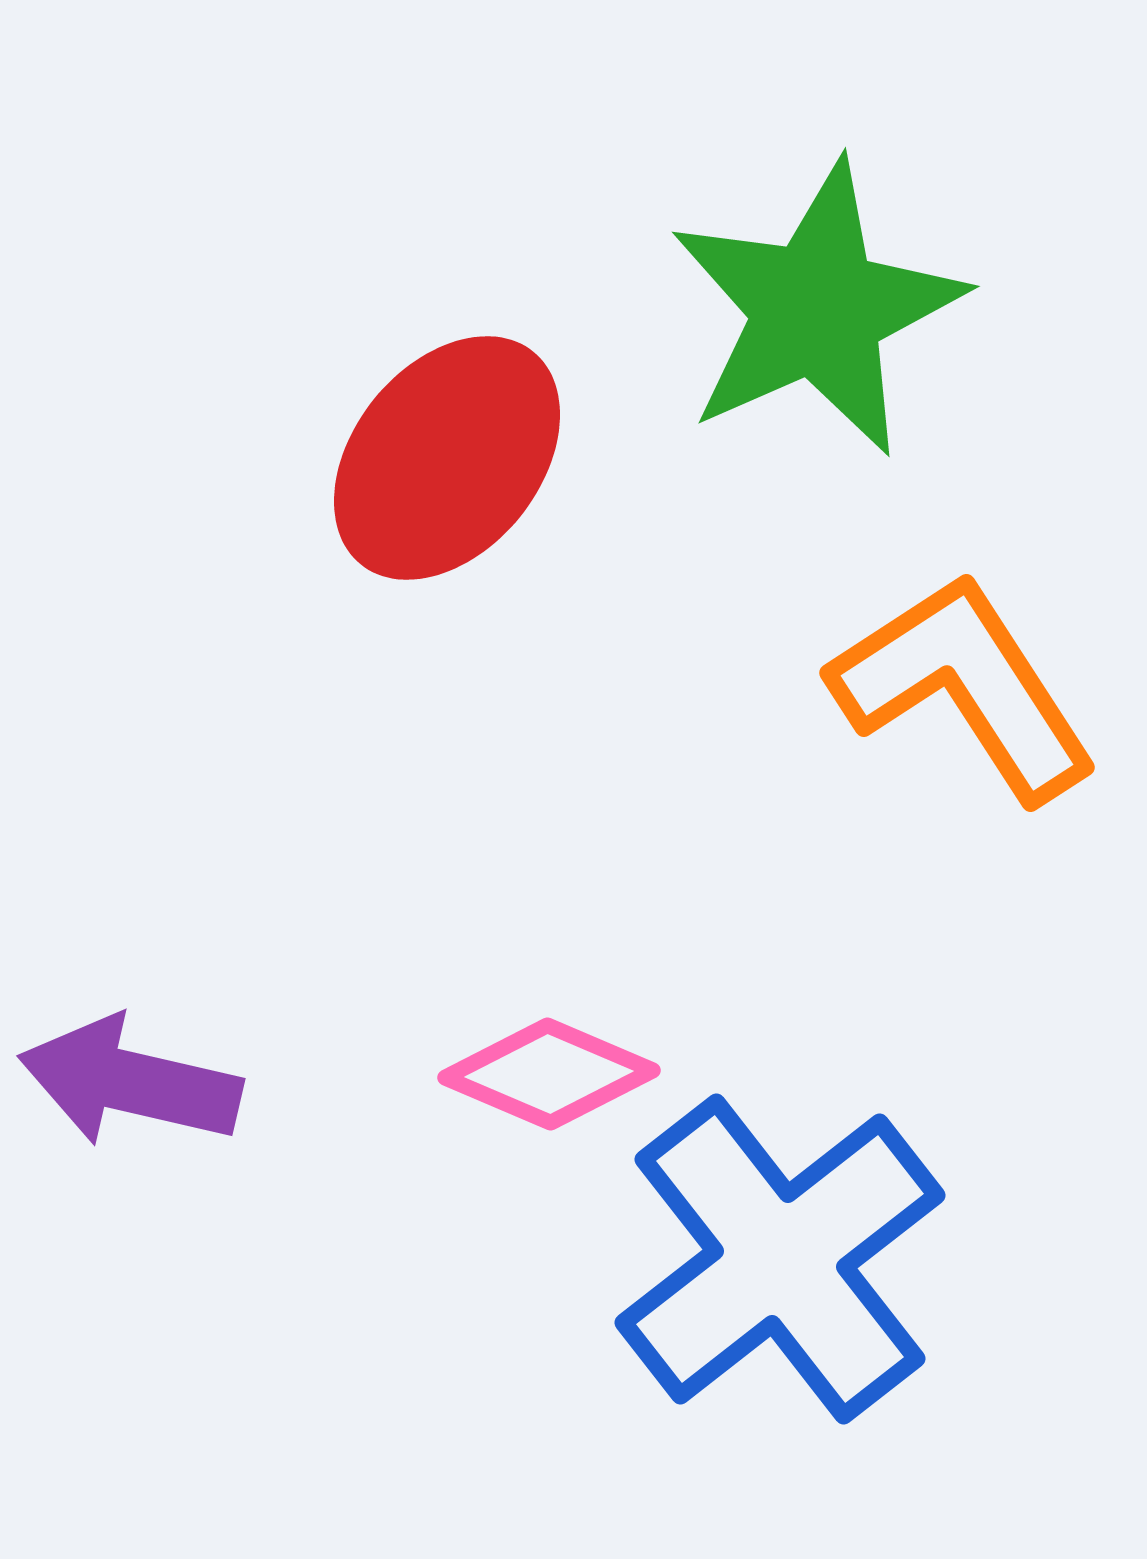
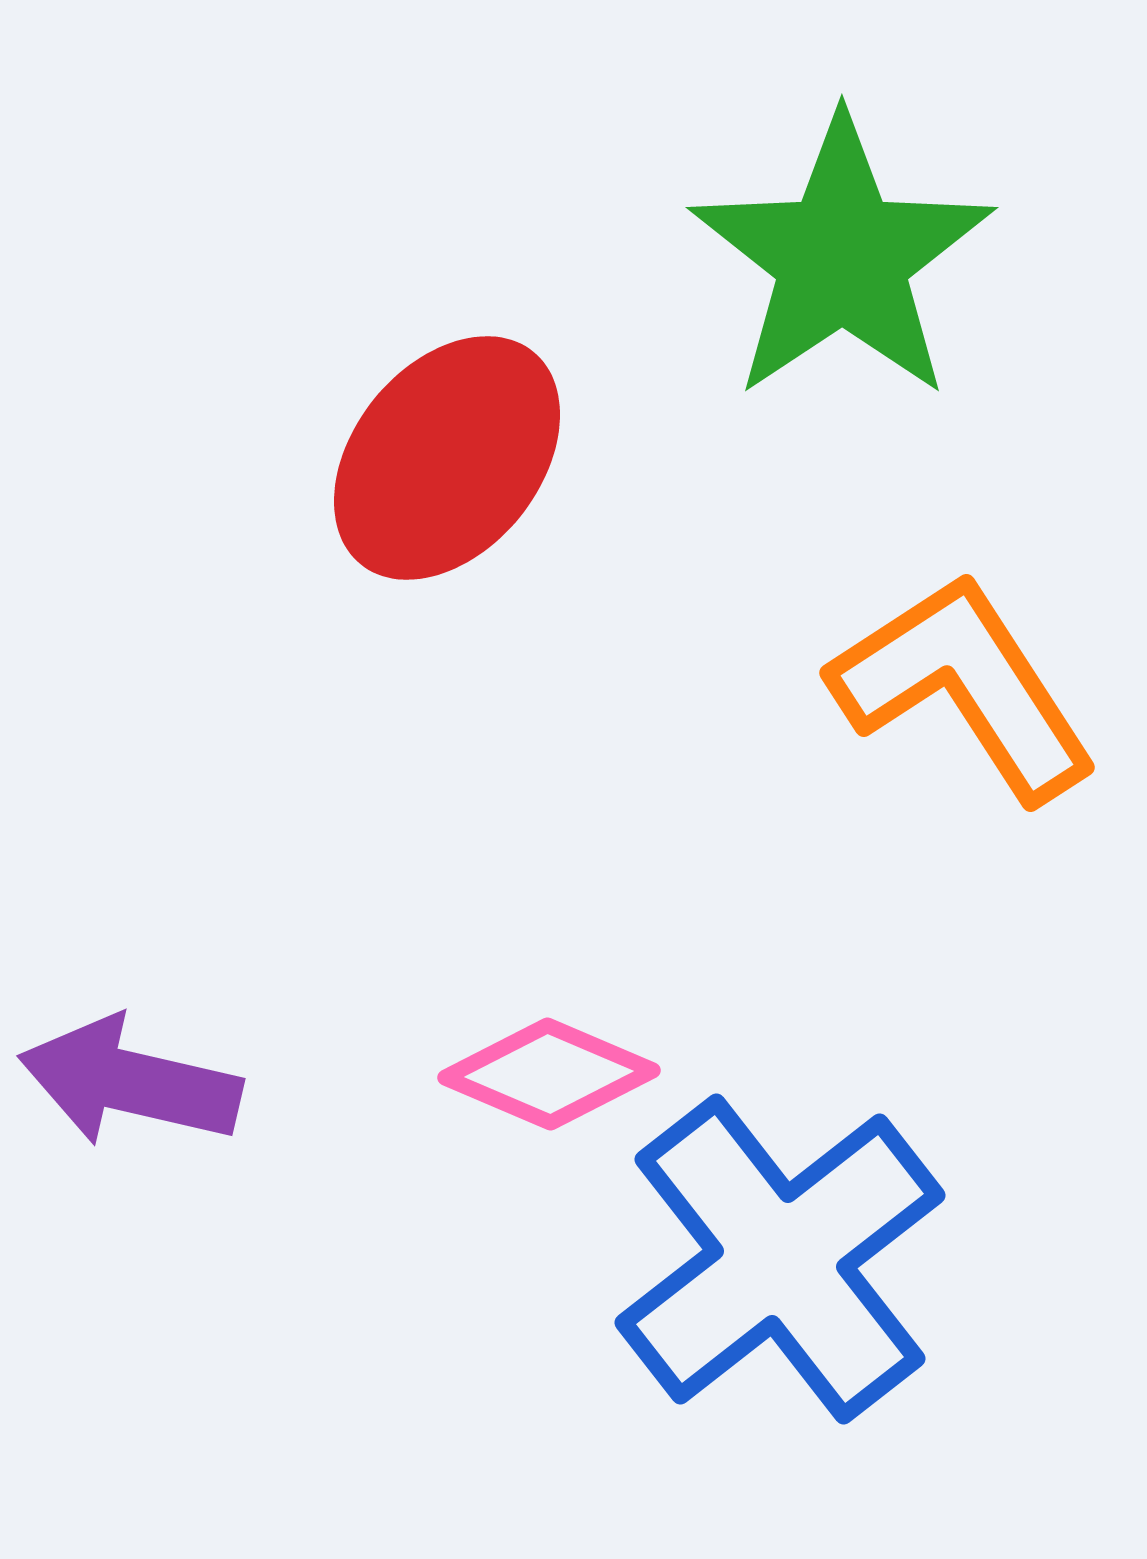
green star: moved 25 px right, 51 px up; rotated 10 degrees counterclockwise
